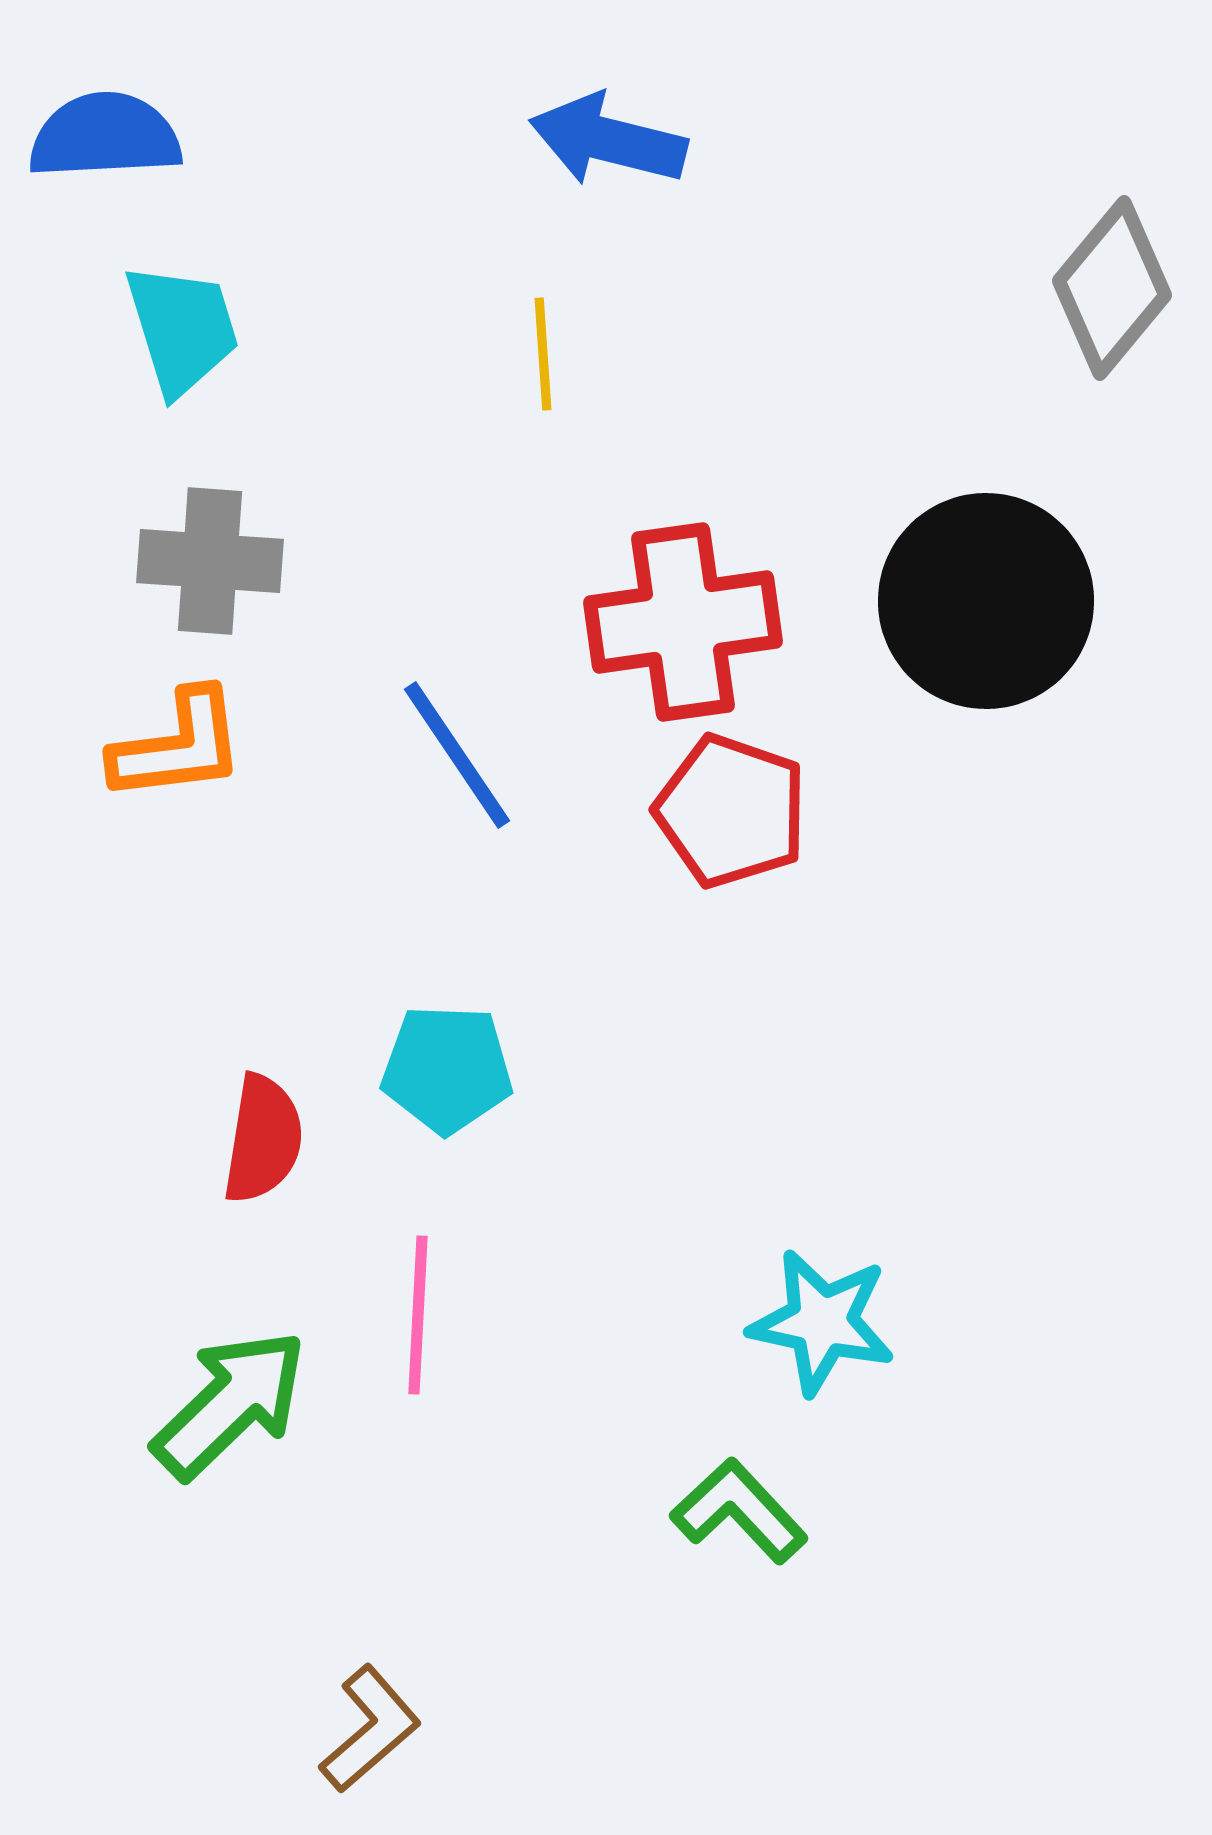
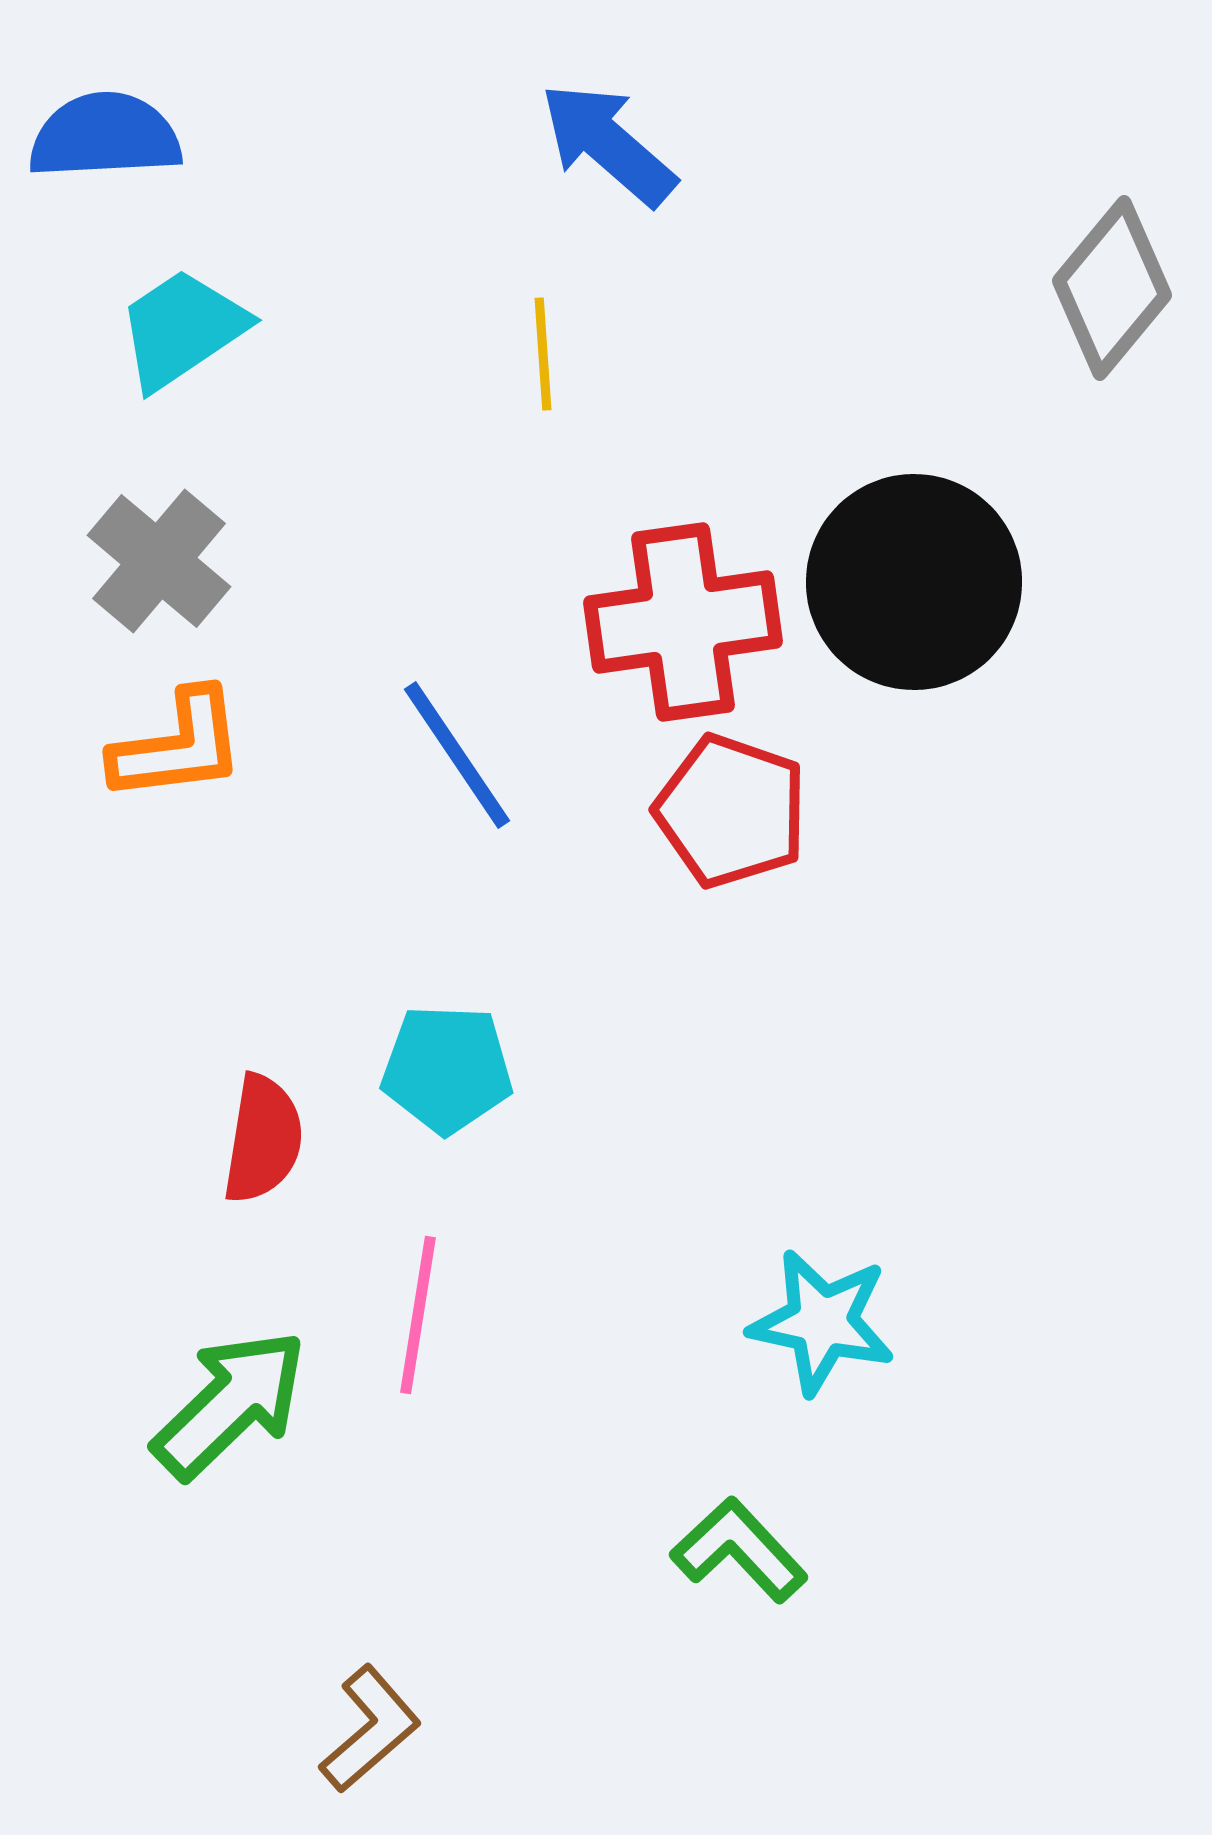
blue arrow: moved 4 px down; rotated 27 degrees clockwise
cyan trapezoid: rotated 107 degrees counterclockwise
gray cross: moved 51 px left; rotated 36 degrees clockwise
black circle: moved 72 px left, 19 px up
pink line: rotated 6 degrees clockwise
green L-shape: moved 39 px down
